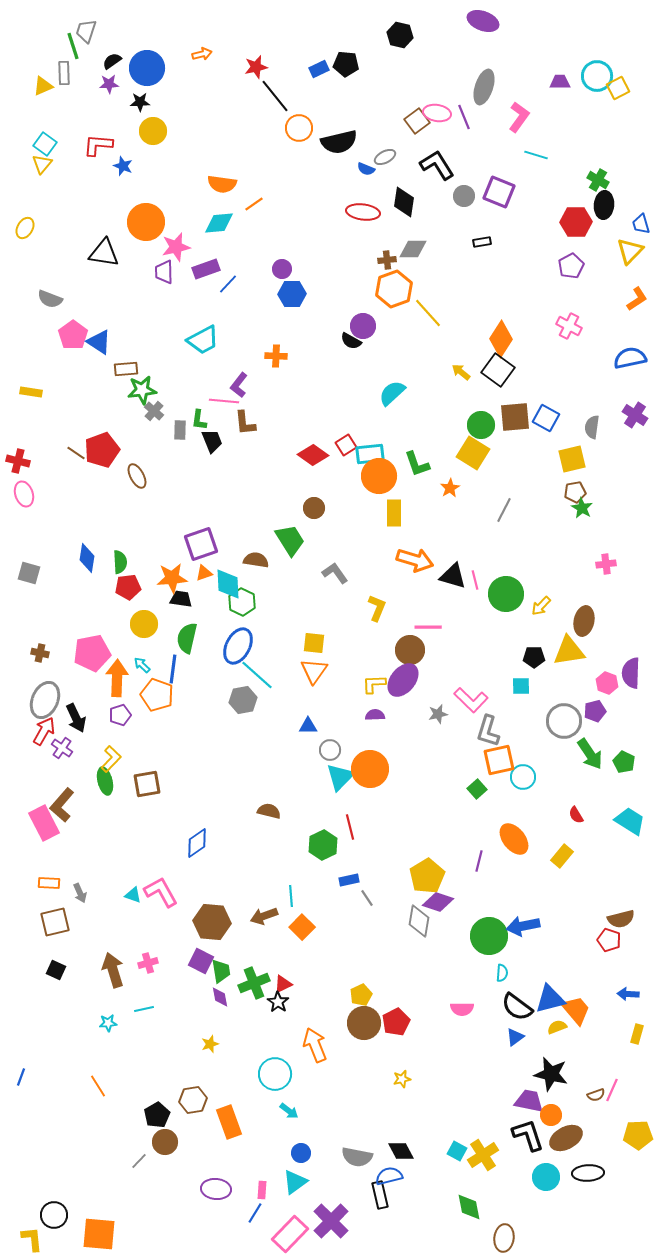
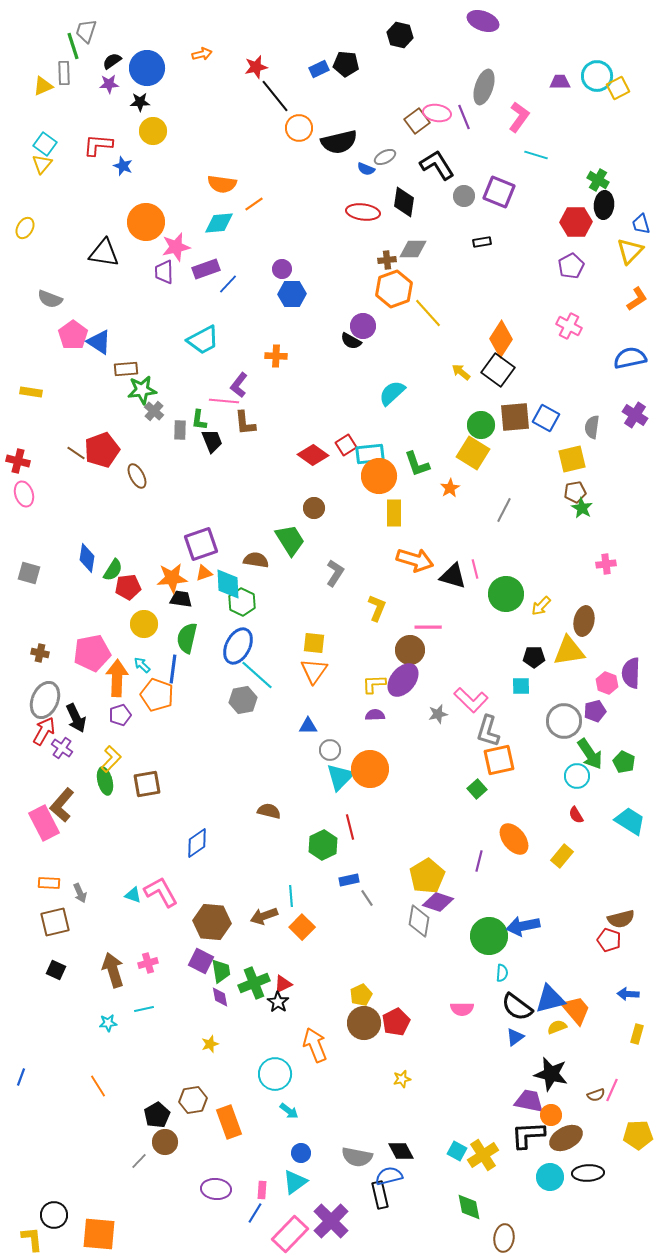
green semicircle at (120, 562): moved 7 px left, 8 px down; rotated 35 degrees clockwise
gray L-shape at (335, 573): rotated 68 degrees clockwise
pink line at (475, 580): moved 11 px up
cyan circle at (523, 777): moved 54 px right, 1 px up
black L-shape at (528, 1135): rotated 75 degrees counterclockwise
cyan circle at (546, 1177): moved 4 px right
